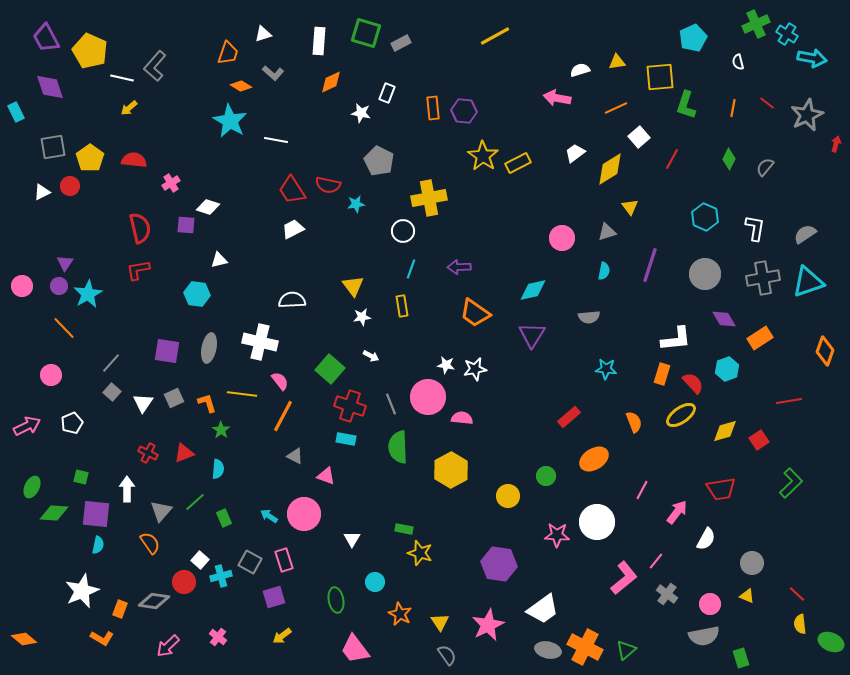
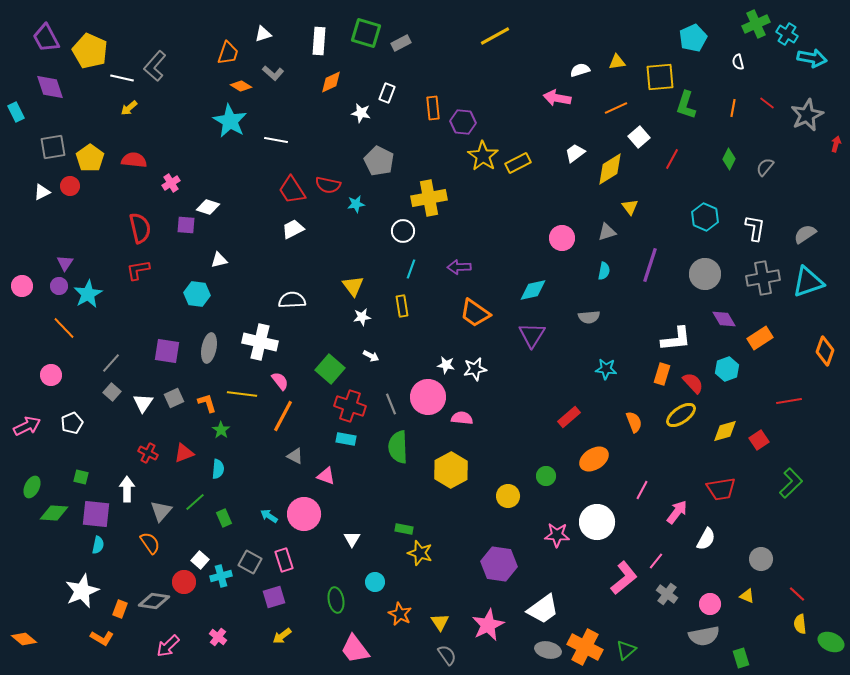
purple hexagon at (464, 111): moved 1 px left, 11 px down
gray circle at (752, 563): moved 9 px right, 4 px up
